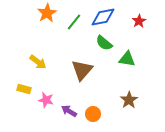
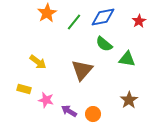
green semicircle: moved 1 px down
